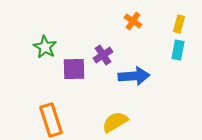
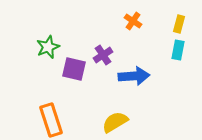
green star: moved 3 px right; rotated 20 degrees clockwise
purple square: rotated 15 degrees clockwise
